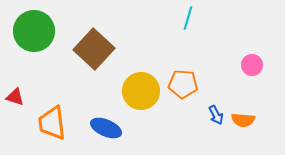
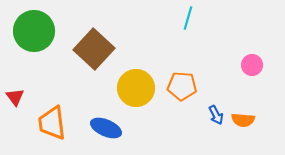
orange pentagon: moved 1 px left, 2 px down
yellow circle: moved 5 px left, 3 px up
red triangle: rotated 36 degrees clockwise
